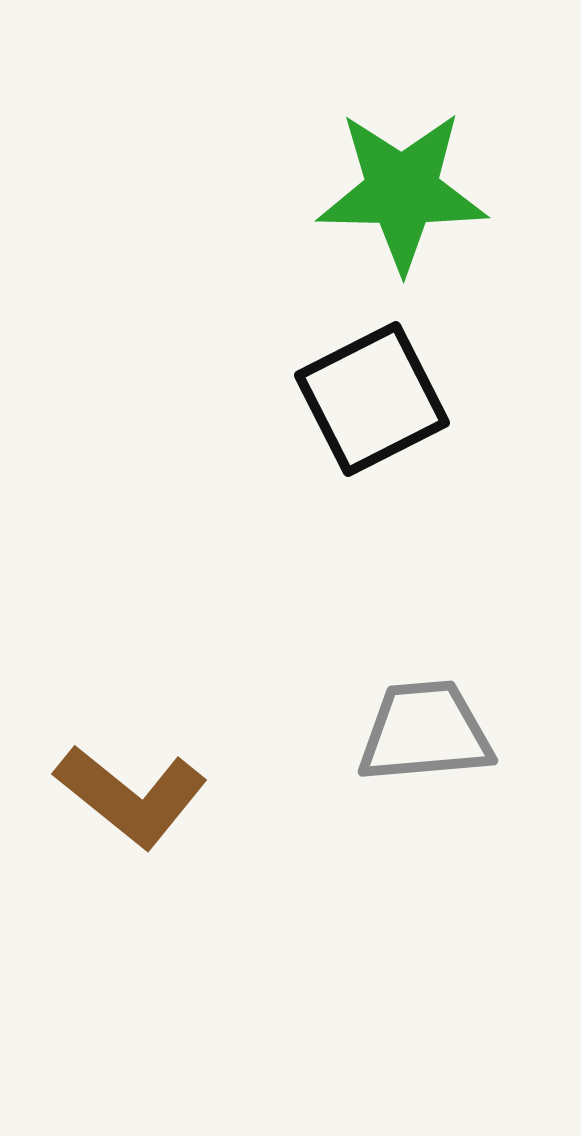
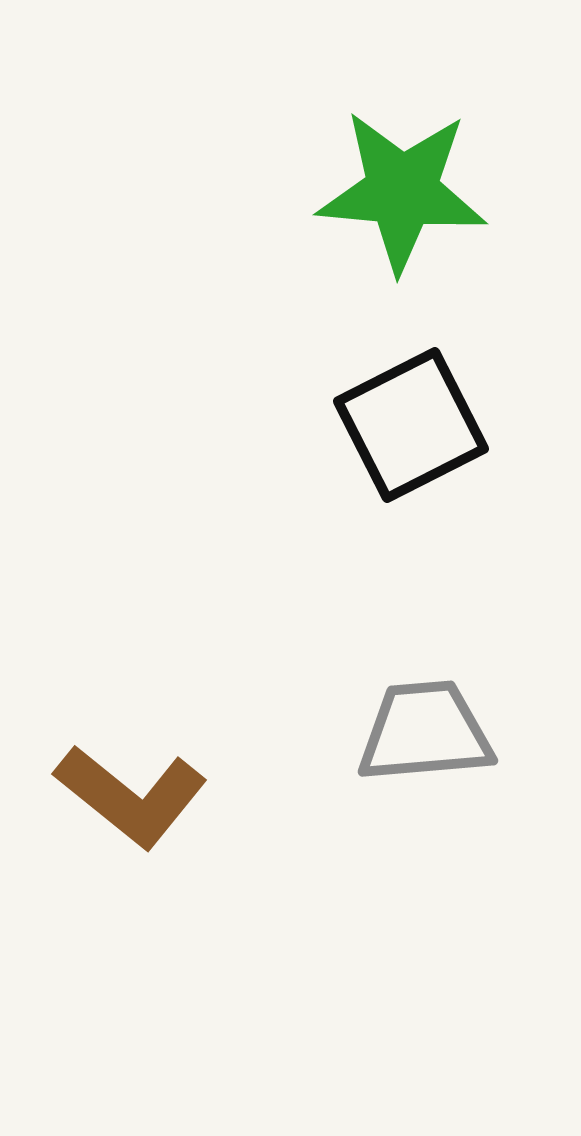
green star: rotated 4 degrees clockwise
black square: moved 39 px right, 26 px down
